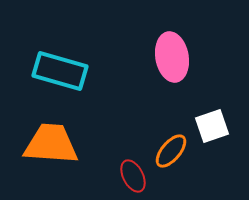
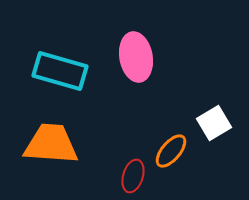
pink ellipse: moved 36 px left
white square: moved 2 px right, 3 px up; rotated 12 degrees counterclockwise
red ellipse: rotated 44 degrees clockwise
